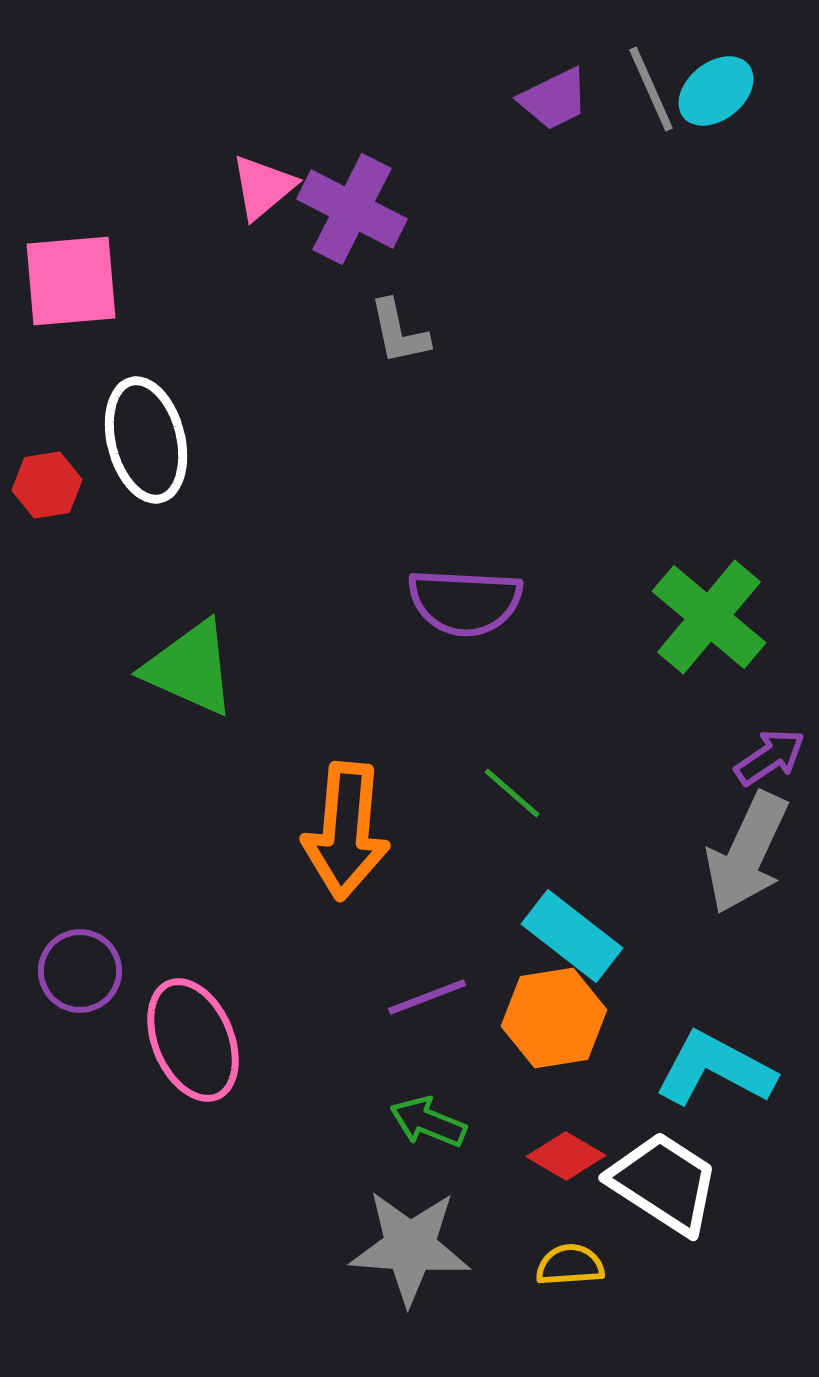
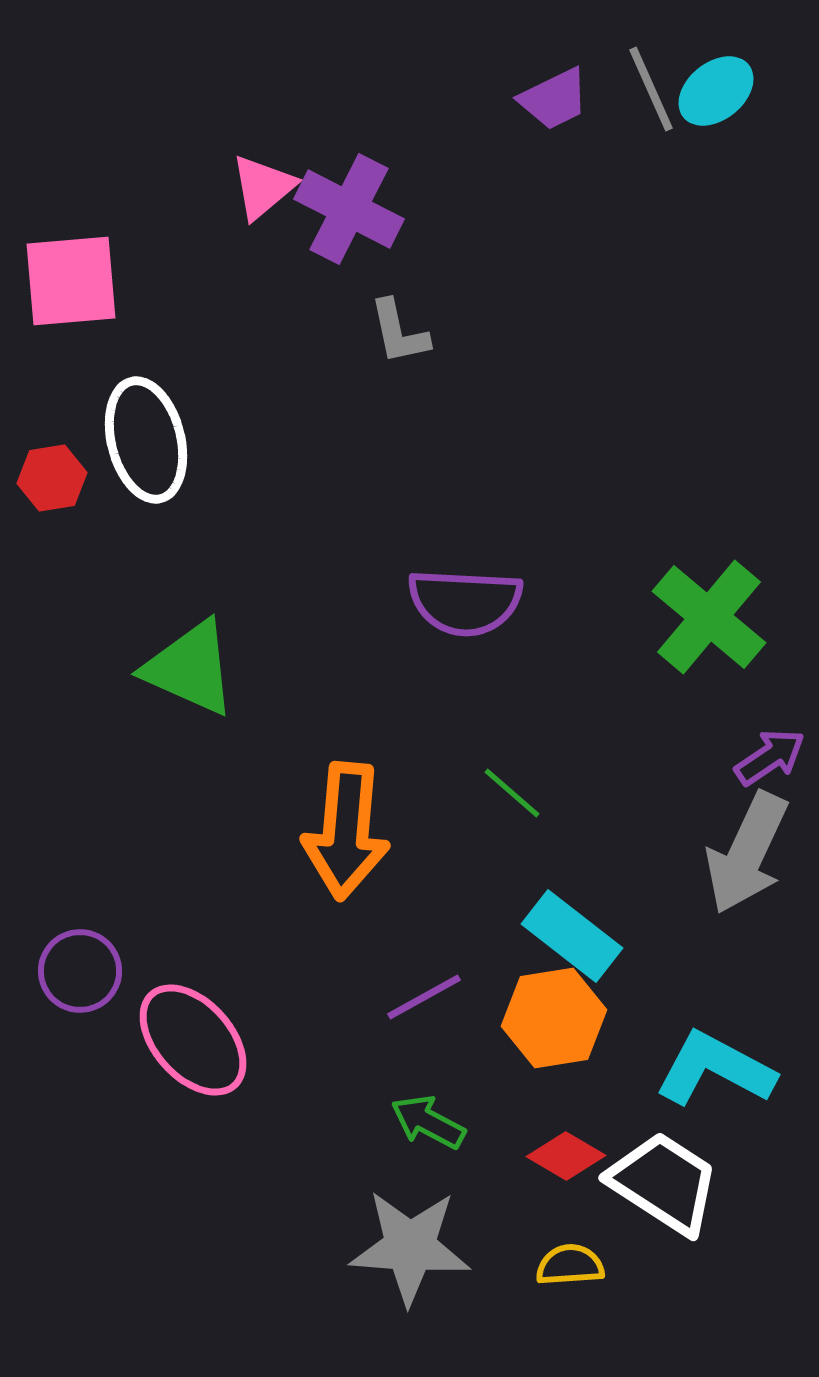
purple cross: moved 3 px left
red hexagon: moved 5 px right, 7 px up
purple line: moved 3 px left; rotated 8 degrees counterclockwise
pink ellipse: rotated 19 degrees counterclockwise
green arrow: rotated 6 degrees clockwise
